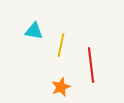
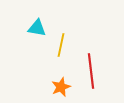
cyan triangle: moved 3 px right, 3 px up
red line: moved 6 px down
